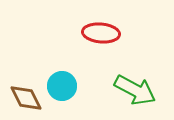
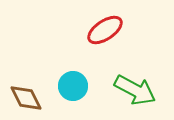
red ellipse: moved 4 px right, 3 px up; rotated 39 degrees counterclockwise
cyan circle: moved 11 px right
